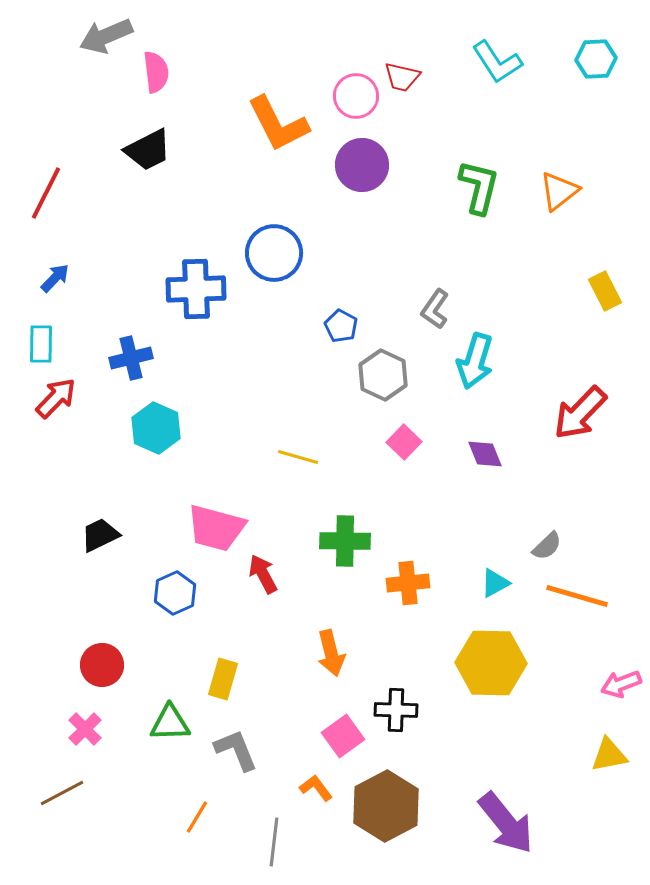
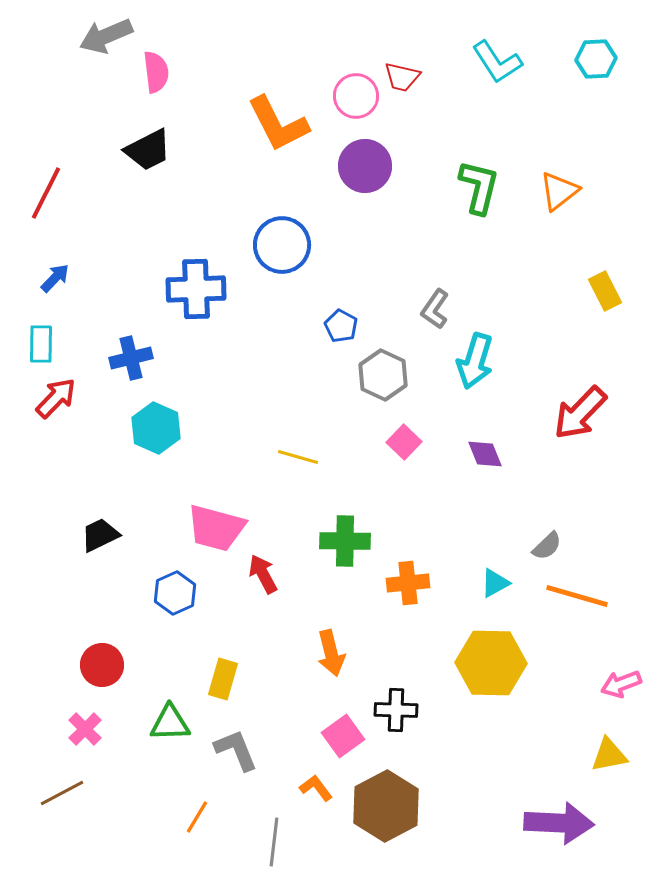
purple circle at (362, 165): moved 3 px right, 1 px down
blue circle at (274, 253): moved 8 px right, 8 px up
purple arrow at (506, 823): moved 53 px right; rotated 48 degrees counterclockwise
